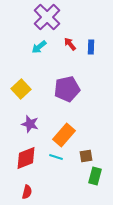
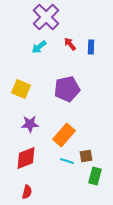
purple cross: moved 1 px left
yellow square: rotated 24 degrees counterclockwise
purple star: rotated 18 degrees counterclockwise
cyan line: moved 11 px right, 4 px down
